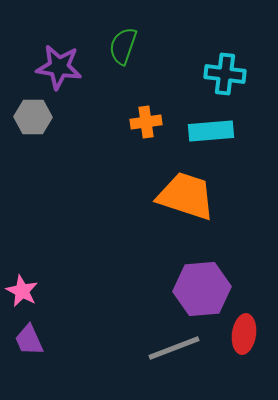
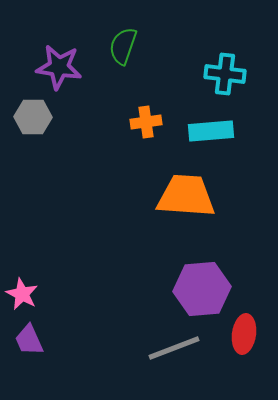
orange trapezoid: rotated 14 degrees counterclockwise
pink star: moved 3 px down
